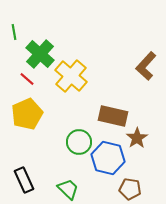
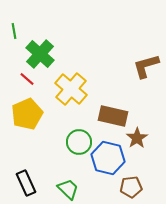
green line: moved 1 px up
brown L-shape: rotated 32 degrees clockwise
yellow cross: moved 13 px down
black rectangle: moved 2 px right, 3 px down
brown pentagon: moved 1 px right, 2 px up; rotated 15 degrees counterclockwise
